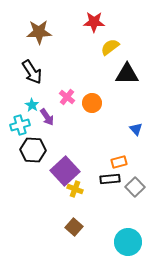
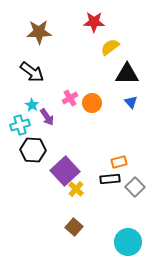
black arrow: rotated 20 degrees counterclockwise
pink cross: moved 3 px right, 1 px down; rotated 21 degrees clockwise
blue triangle: moved 5 px left, 27 px up
yellow cross: moved 1 px right; rotated 21 degrees clockwise
